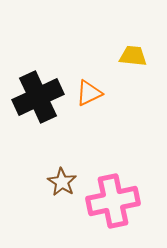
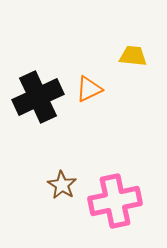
orange triangle: moved 4 px up
brown star: moved 3 px down
pink cross: moved 2 px right
